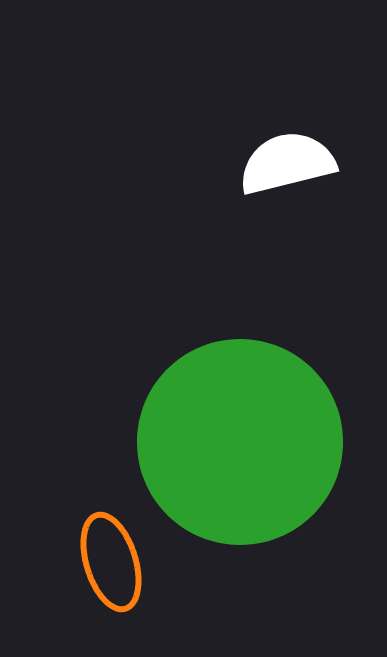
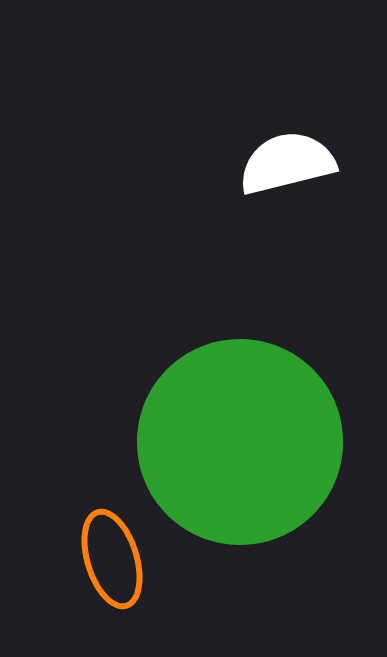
orange ellipse: moved 1 px right, 3 px up
